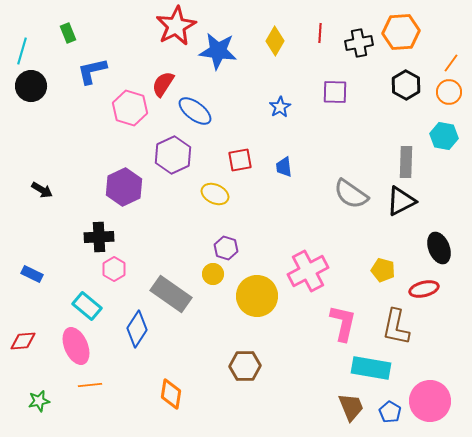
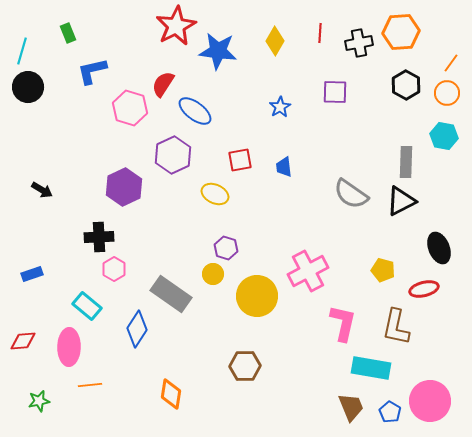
black circle at (31, 86): moved 3 px left, 1 px down
orange circle at (449, 92): moved 2 px left, 1 px down
blue rectangle at (32, 274): rotated 45 degrees counterclockwise
pink ellipse at (76, 346): moved 7 px left, 1 px down; rotated 24 degrees clockwise
